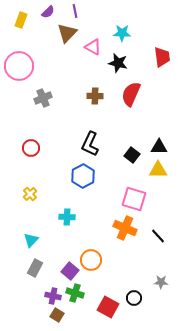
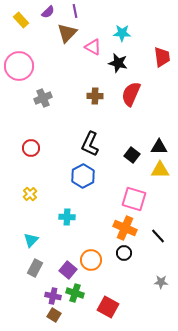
yellow rectangle: rotated 63 degrees counterclockwise
yellow triangle: moved 2 px right
purple square: moved 2 px left, 1 px up
black circle: moved 10 px left, 45 px up
brown square: moved 3 px left
